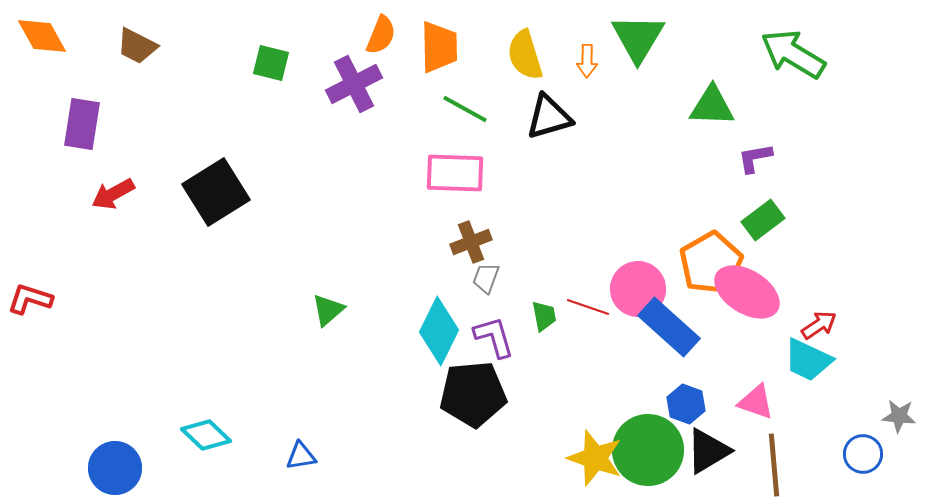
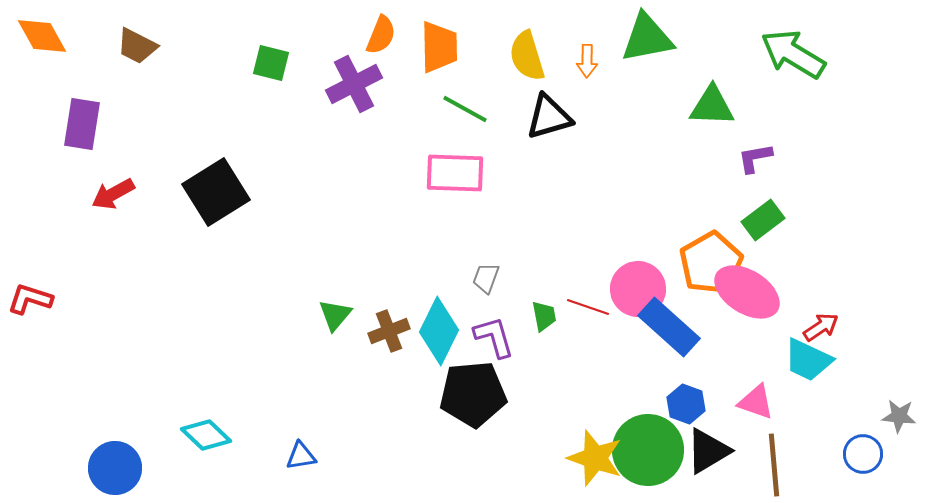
green triangle at (638, 38): moved 9 px right; rotated 48 degrees clockwise
yellow semicircle at (525, 55): moved 2 px right, 1 px down
brown cross at (471, 242): moved 82 px left, 89 px down
green triangle at (328, 310): moved 7 px right, 5 px down; rotated 9 degrees counterclockwise
red arrow at (819, 325): moved 2 px right, 2 px down
